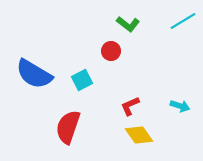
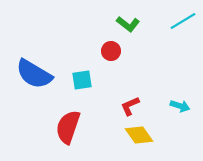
cyan square: rotated 20 degrees clockwise
